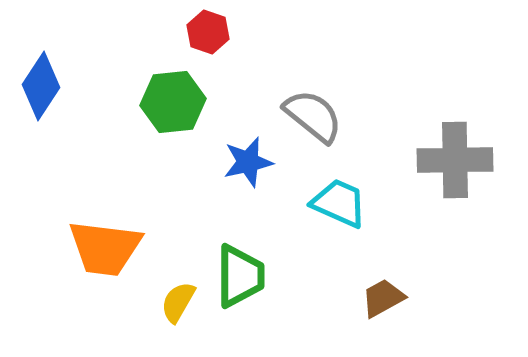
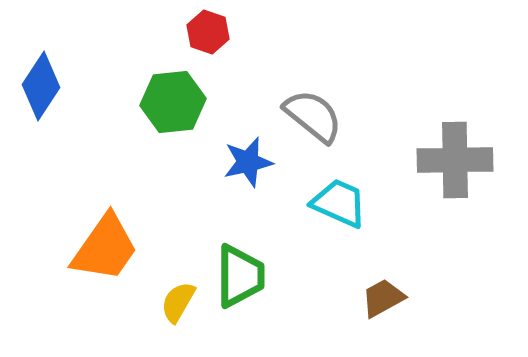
orange trapezoid: rotated 62 degrees counterclockwise
